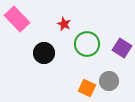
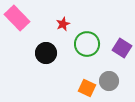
pink rectangle: moved 1 px up
red star: moved 1 px left; rotated 24 degrees clockwise
black circle: moved 2 px right
